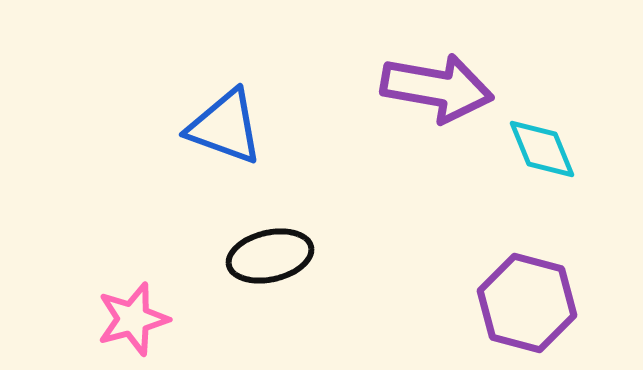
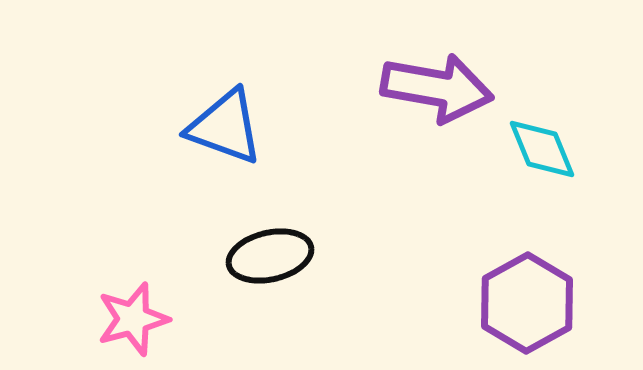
purple hexagon: rotated 16 degrees clockwise
